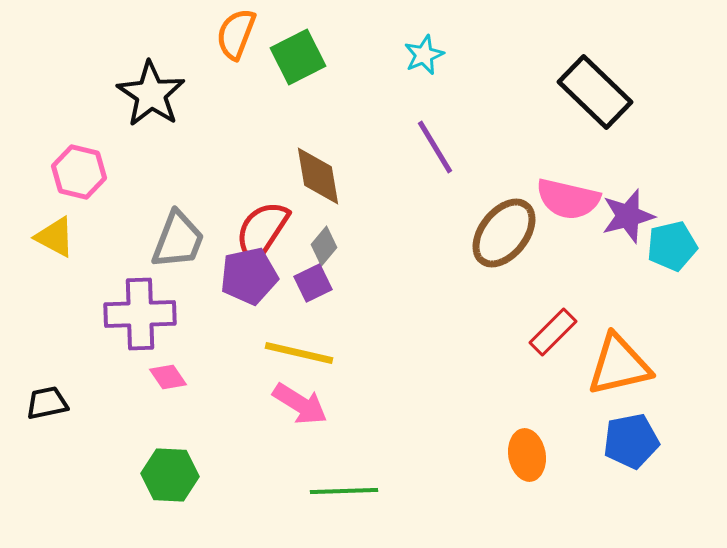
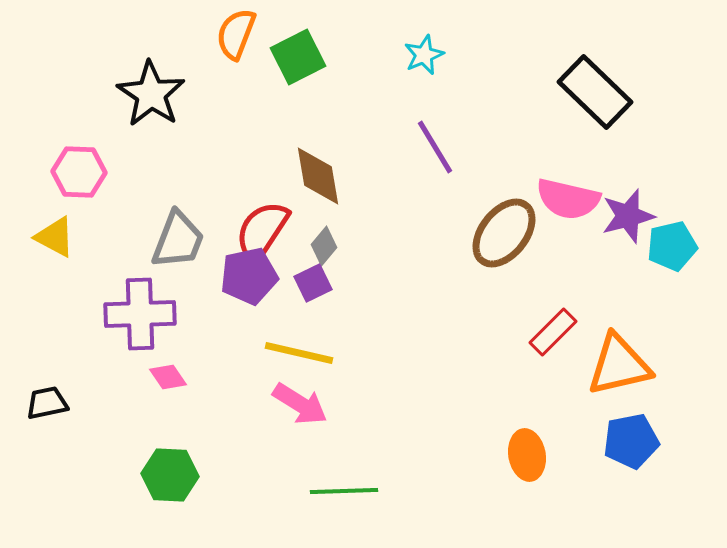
pink hexagon: rotated 12 degrees counterclockwise
